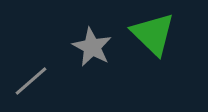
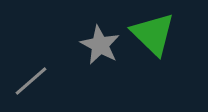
gray star: moved 8 px right, 2 px up
